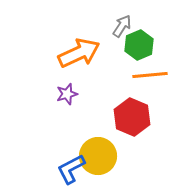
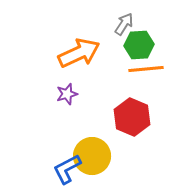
gray arrow: moved 2 px right, 2 px up
green hexagon: rotated 20 degrees clockwise
orange line: moved 4 px left, 6 px up
yellow circle: moved 6 px left
blue L-shape: moved 4 px left
